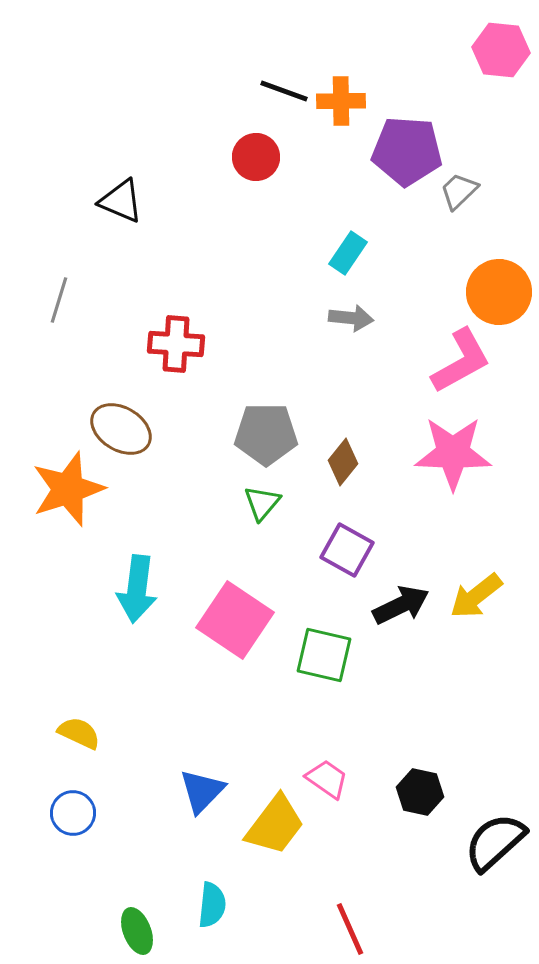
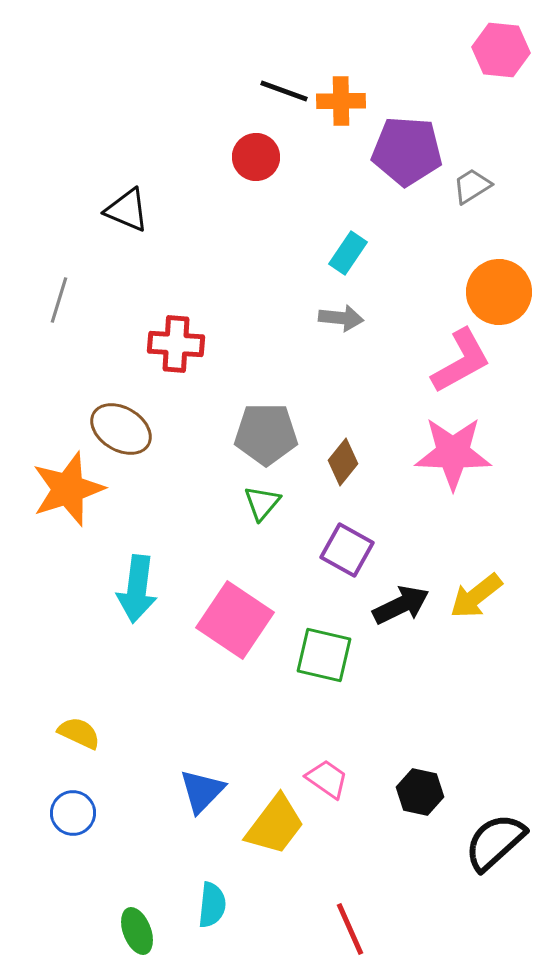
gray trapezoid: moved 13 px right, 5 px up; rotated 12 degrees clockwise
black triangle: moved 6 px right, 9 px down
gray arrow: moved 10 px left
